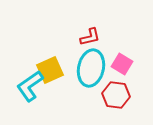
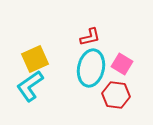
yellow square: moved 15 px left, 11 px up
